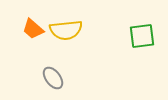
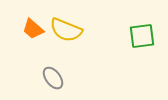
yellow semicircle: rotated 28 degrees clockwise
